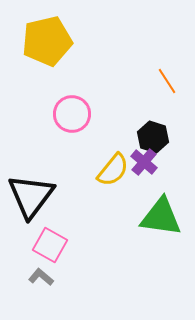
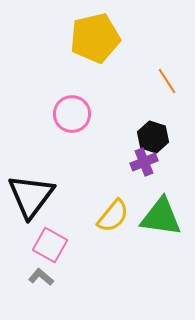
yellow pentagon: moved 48 px right, 3 px up
purple cross: rotated 28 degrees clockwise
yellow semicircle: moved 46 px down
